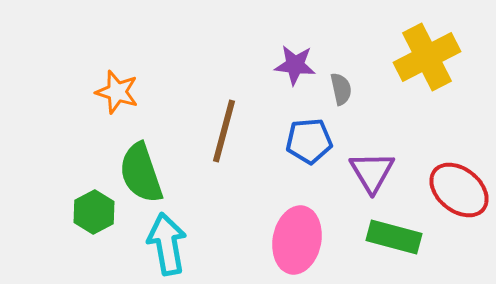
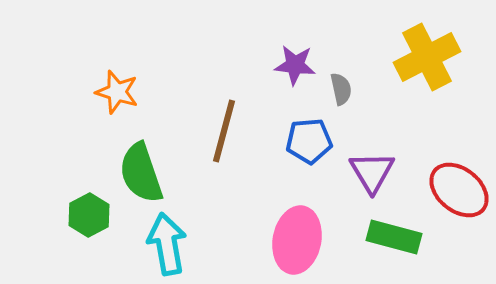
green hexagon: moved 5 px left, 3 px down
